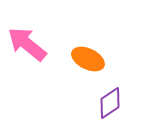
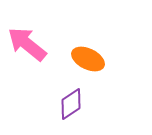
purple diamond: moved 39 px left, 1 px down
